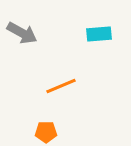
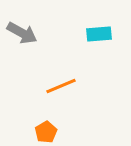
orange pentagon: rotated 30 degrees counterclockwise
